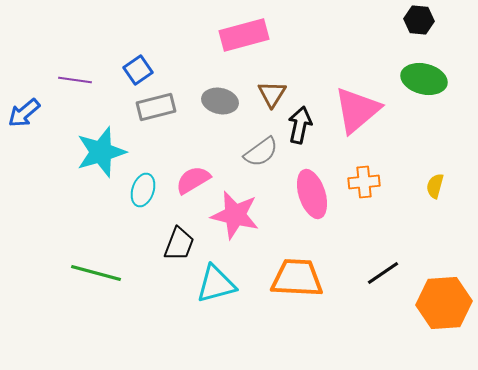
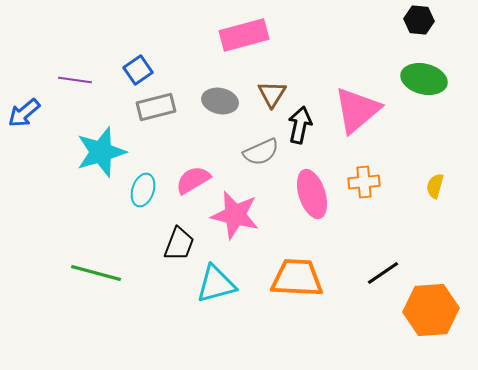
gray semicircle: rotated 12 degrees clockwise
orange hexagon: moved 13 px left, 7 px down
